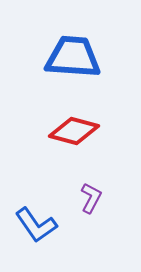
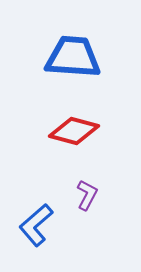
purple L-shape: moved 4 px left, 3 px up
blue L-shape: rotated 84 degrees clockwise
